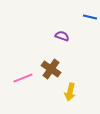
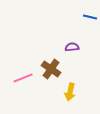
purple semicircle: moved 10 px right, 11 px down; rotated 24 degrees counterclockwise
